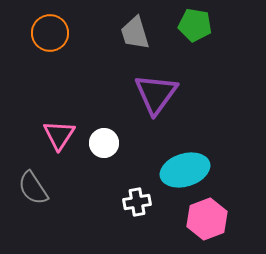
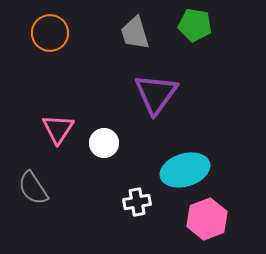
pink triangle: moved 1 px left, 6 px up
